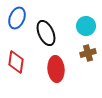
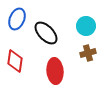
blue ellipse: moved 1 px down
black ellipse: rotated 20 degrees counterclockwise
red diamond: moved 1 px left, 1 px up
red ellipse: moved 1 px left, 2 px down
